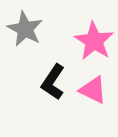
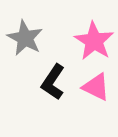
gray star: moved 9 px down
pink triangle: moved 3 px right, 3 px up
